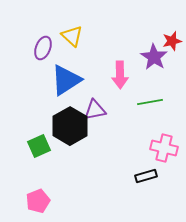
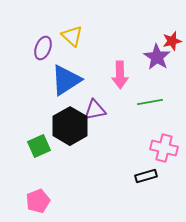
purple star: moved 3 px right
